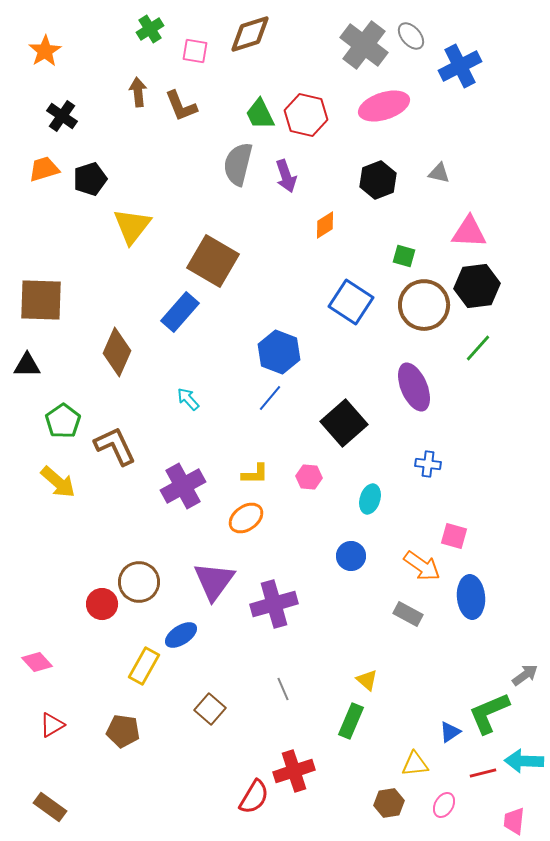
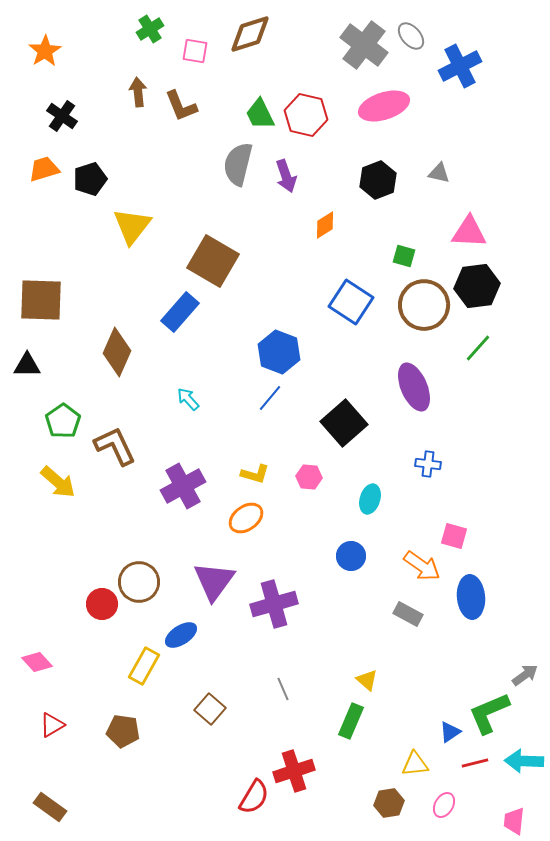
yellow L-shape at (255, 474): rotated 16 degrees clockwise
red line at (483, 773): moved 8 px left, 10 px up
